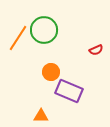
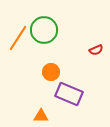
purple rectangle: moved 3 px down
